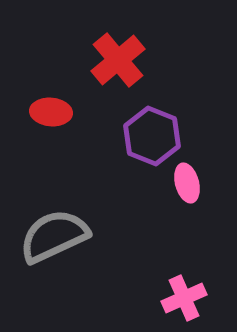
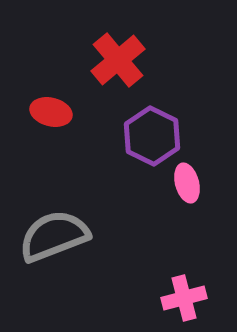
red ellipse: rotated 9 degrees clockwise
purple hexagon: rotated 4 degrees clockwise
gray semicircle: rotated 4 degrees clockwise
pink cross: rotated 9 degrees clockwise
